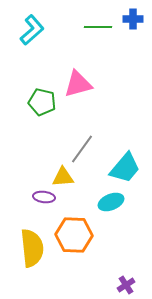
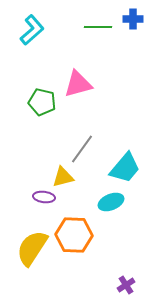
yellow triangle: rotated 10 degrees counterclockwise
yellow semicircle: rotated 141 degrees counterclockwise
